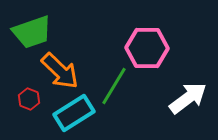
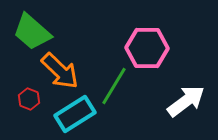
green trapezoid: rotated 60 degrees clockwise
white arrow: moved 2 px left, 3 px down
cyan rectangle: moved 1 px right, 1 px down
